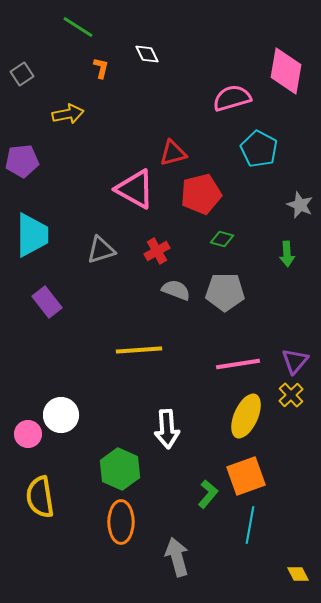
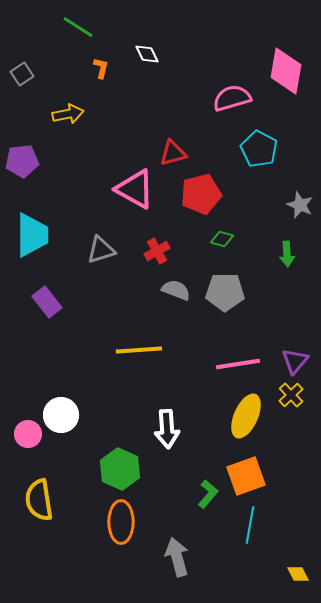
yellow semicircle: moved 1 px left, 3 px down
